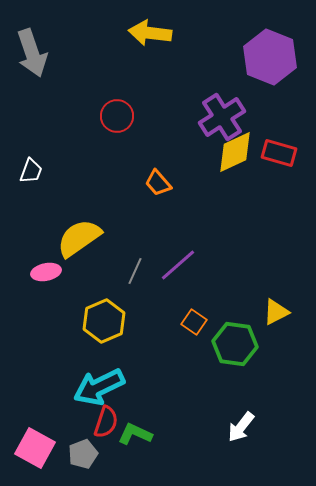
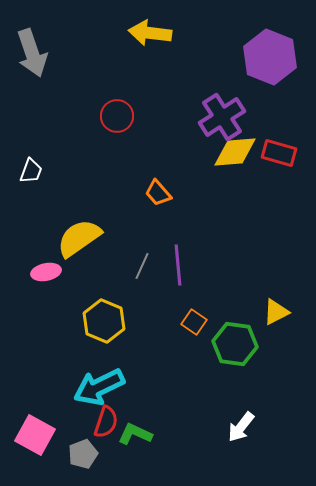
yellow diamond: rotated 21 degrees clockwise
orange trapezoid: moved 10 px down
purple line: rotated 54 degrees counterclockwise
gray line: moved 7 px right, 5 px up
yellow hexagon: rotated 15 degrees counterclockwise
pink square: moved 13 px up
